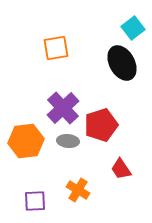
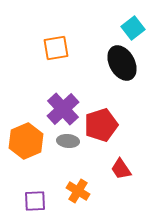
purple cross: moved 1 px down
orange hexagon: rotated 16 degrees counterclockwise
orange cross: moved 1 px down
